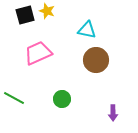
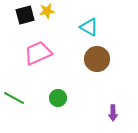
yellow star: rotated 28 degrees counterclockwise
cyan triangle: moved 2 px right, 3 px up; rotated 18 degrees clockwise
brown circle: moved 1 px right, 1 px up
green circle: moved 4 px left, 1 px up
